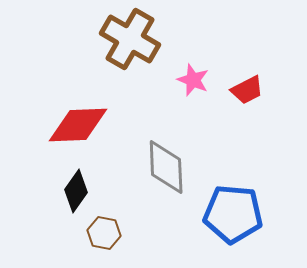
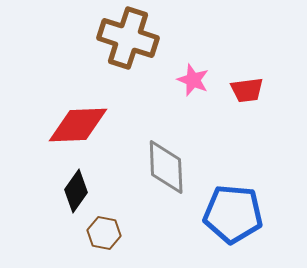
brown cross: moved 2 px left, 1 px up; rotated 12 degrees counterclockwise
red trapezoid: rotated 20 degrees clockwise
